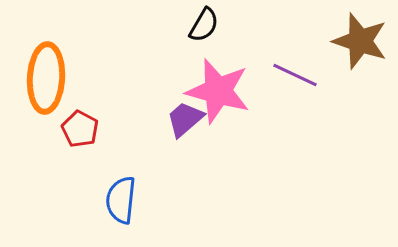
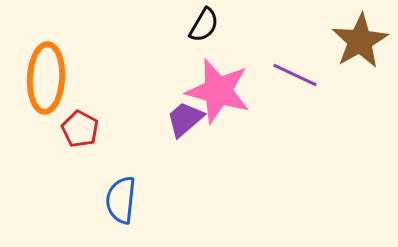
brown star: rotated 24 degrees clockwise
